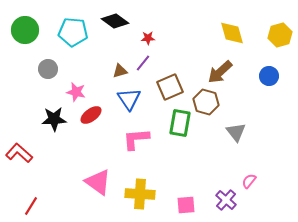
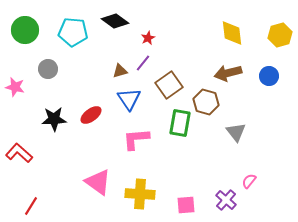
yellow diamond: rotated 8 degrees clockwise
red star: rotated 24 degrees counterclockwise
brown arrow: moved 8 px right, 1 px down; rotated 28 degrees clockwise
brown square: moved 1 px left, 2 px up; rotated 12 degrees counterclockwise
pink star: moved 61 px left, 5 px up
